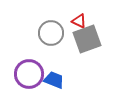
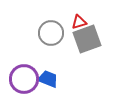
red triangle: moved 1 px down; rotated 42 degrees counterclockwise
purple circle: moved 5 px left, 5 px down
blue trapezoid: moved 6 px left, 1 px up
